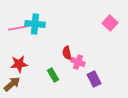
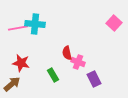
pink square: moved 4 px right
red star: moved 2 px right, 1 px up; rotated 18 degrees clockwise
